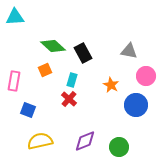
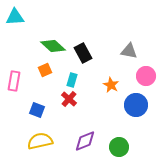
blue square: moved 9 px right
